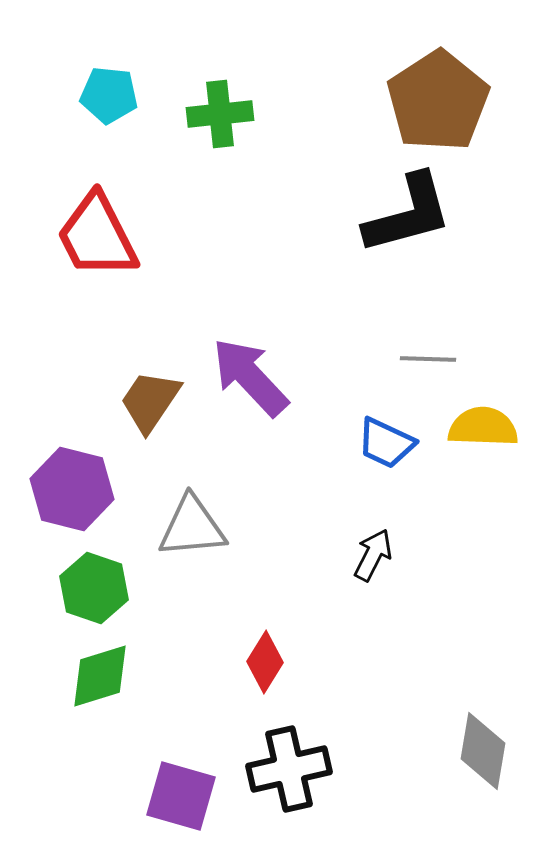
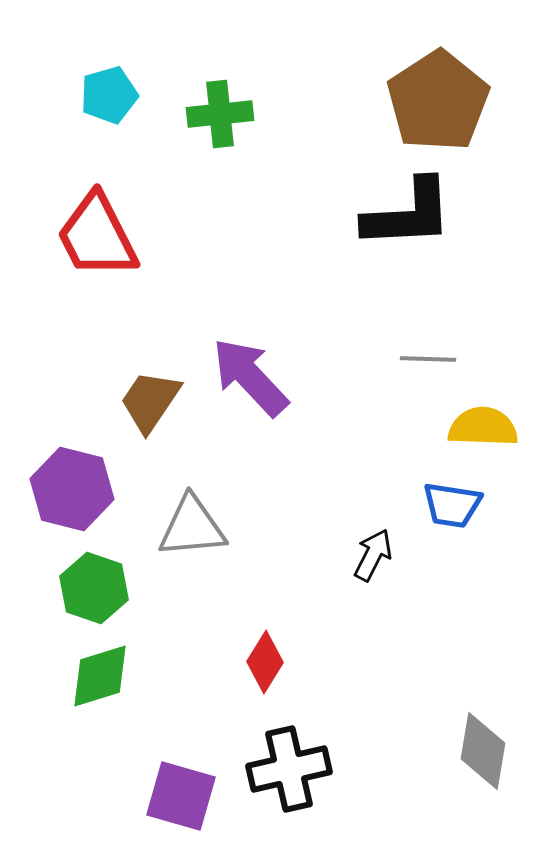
cyan pentagon: rotated 22 degrees counterclockwise
black L-shape: rotated 12 degrees clockwise
blue trapezoid: moved 66 px right, 62 px down; rotated 16 degrees counterclockwise
